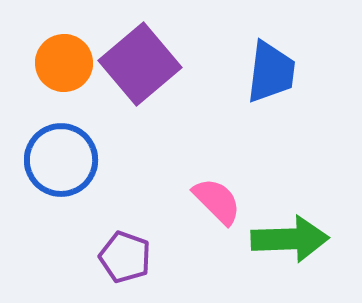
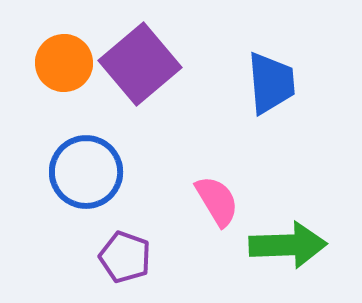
blue trapezoid: moved 11 px down; rotated 12 degrees counterclockwise
blue circle: moved 25 px right, 12 px down
pink semicircle: rotated 14 degrees clockwise
green arrow: moved 2 px left, 6 px down
